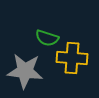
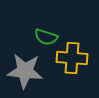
green semicircle: moved 1 px left, 1 px up
